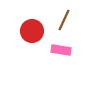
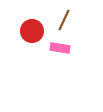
pink rectangle: moved 1 px left, 2 px up
